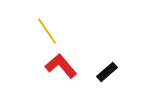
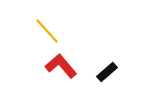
yellow line: rotated 8 degrees counterclockwise
